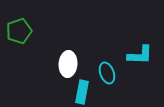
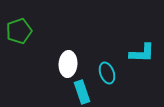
cyan L-shape: moved 2 px right, 2 px up
cyan rectangle: rotated 30 degrees counterclockwise
